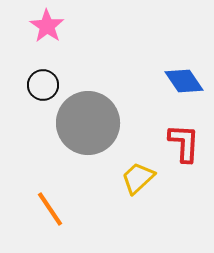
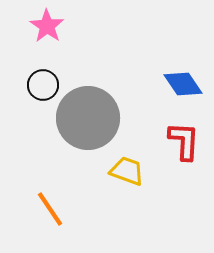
blue diamond: moved 1 px left, 3 px down
gray circle: moved 5 px up
red L-shape: moved 2 px up
yellow trapezoid: moved 11 px left, 7 px up; rotated 63 degrees clockwise
